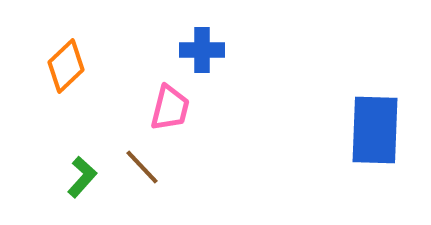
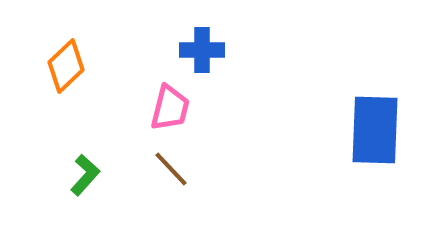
brown line: moved 29 px right, 2 px down
green L-shape: moved 3 px right, 2 px up
